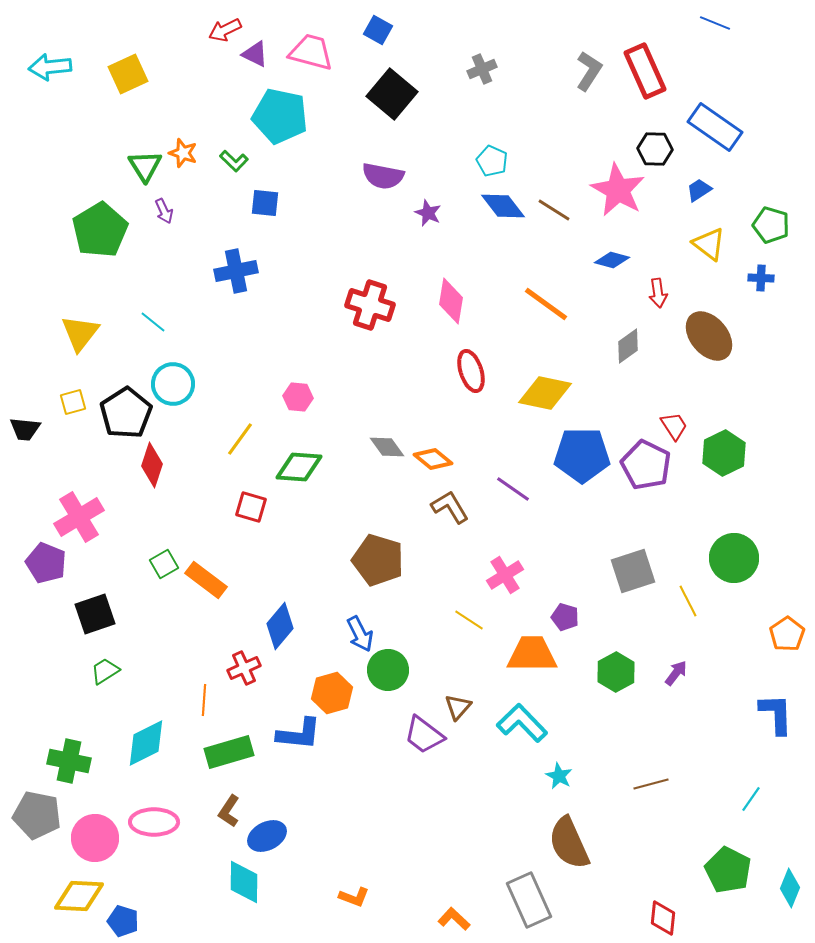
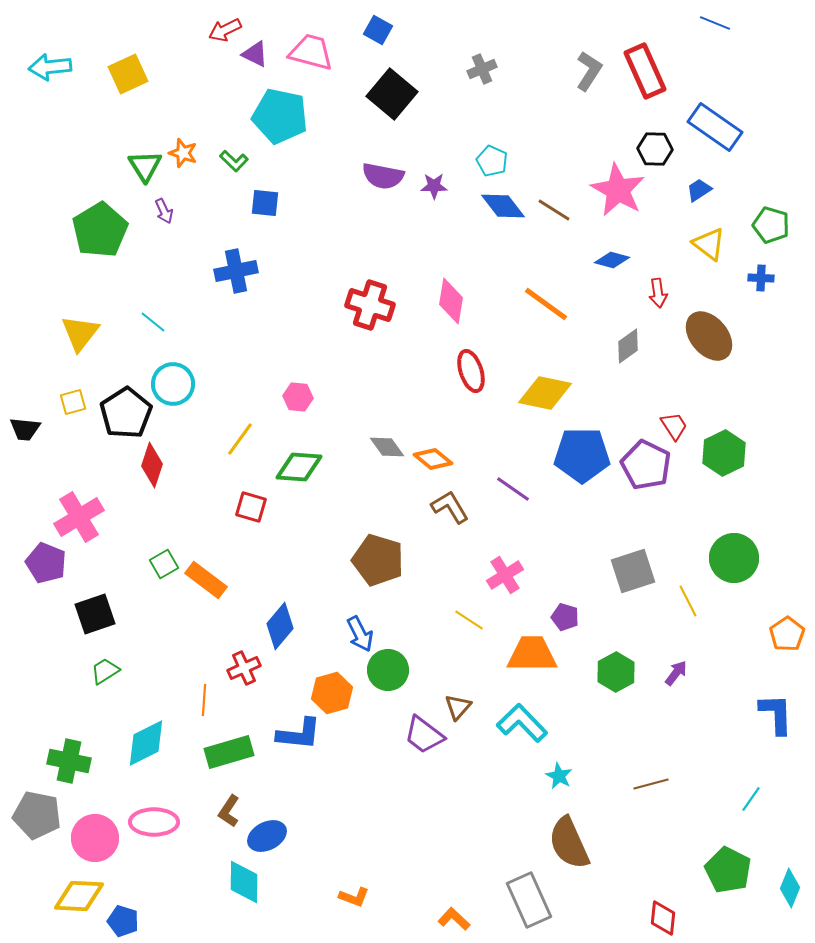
purple star at (428, 213): moved 6 px right, 27 px up; rotated 24 degrees counterclockwise
